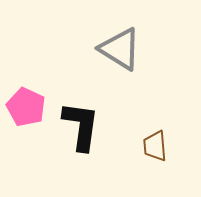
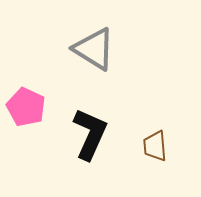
gray triangle: moved 26 px left
black L-shape: moved 9 px right, 8 px down; rotated 16 degrees clockwise
